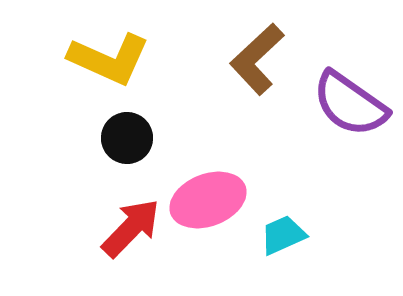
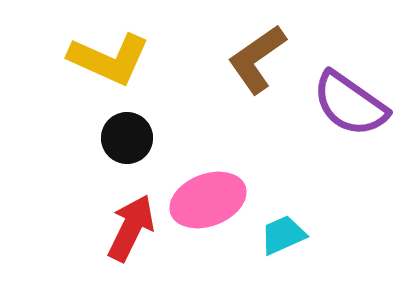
brown L-shape: rotated 8 degrees clockwise
red arrow: rotated 18 degrees counterclockwise
